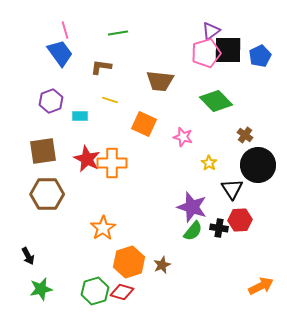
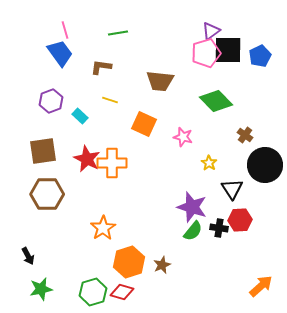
cyan rectangle: rotated 42 degrees clockwise
black circle: moved 7 px right
orange arrow: rotated 15 degrees counterclockwise
green hexagon: moved 2 px left, 1 px down
